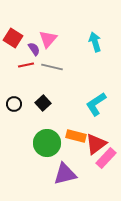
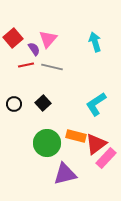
red square: rotated 18 degrees clockwise
